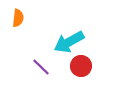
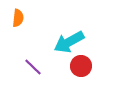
purple line: moved 8 px left
